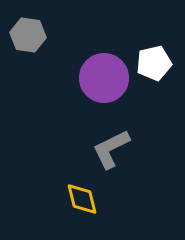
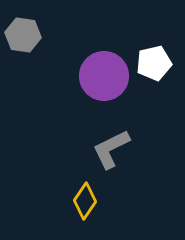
gray hexagon: moved 5 px left
purple circle: moved 2 px up
yellow diamond: moved 3 px right, 2 px down; rotated 48 degrees clockwise
